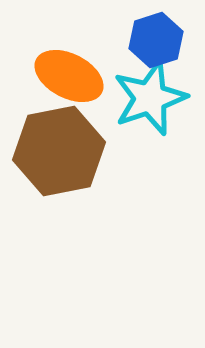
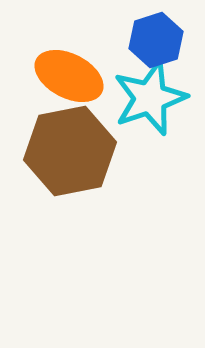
brown hexagon: moved 11 px right
